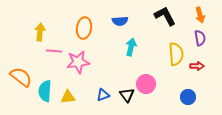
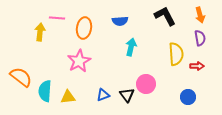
pink line: moved 3 px right, 33 px up
pink star: moved 1 px right, 1 px up; rotated 20 degrees counterclockwise
